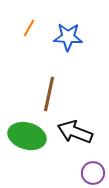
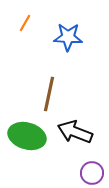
orange line: moved 4 px left, 5 px up
purple circle: moved 1 px left
